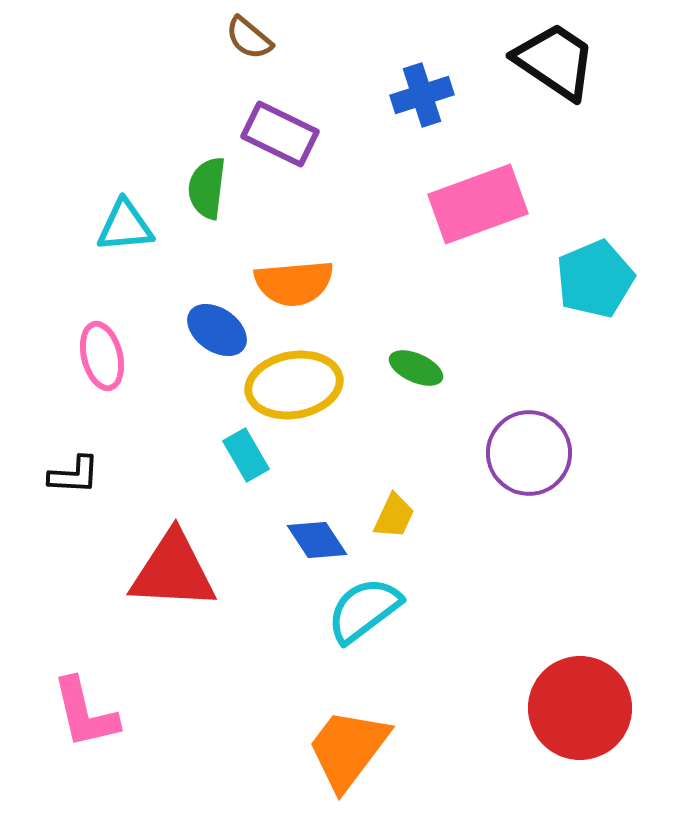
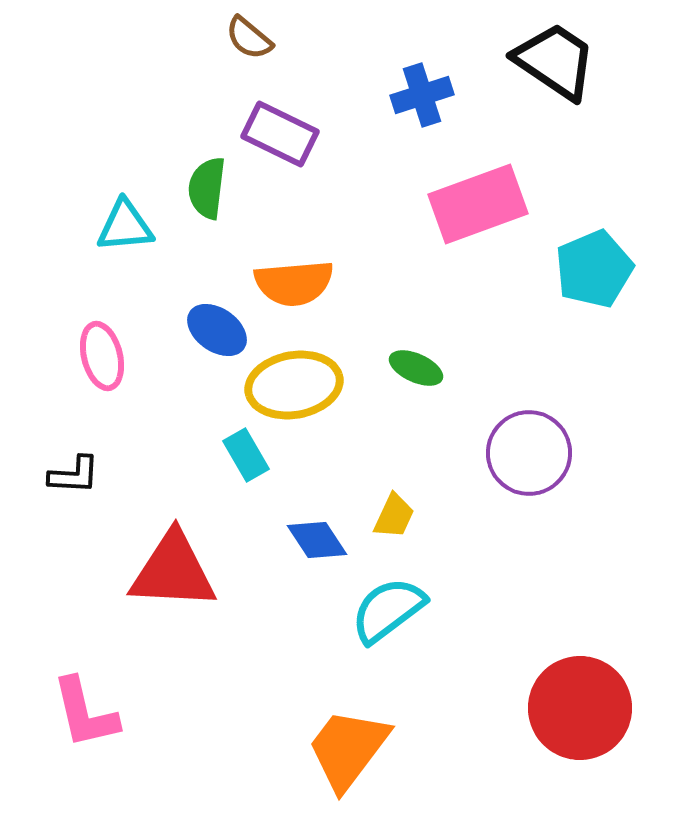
cyan pentagon: moved 1 px left, 10 px up
cyan semicircle: moved 24 px right
